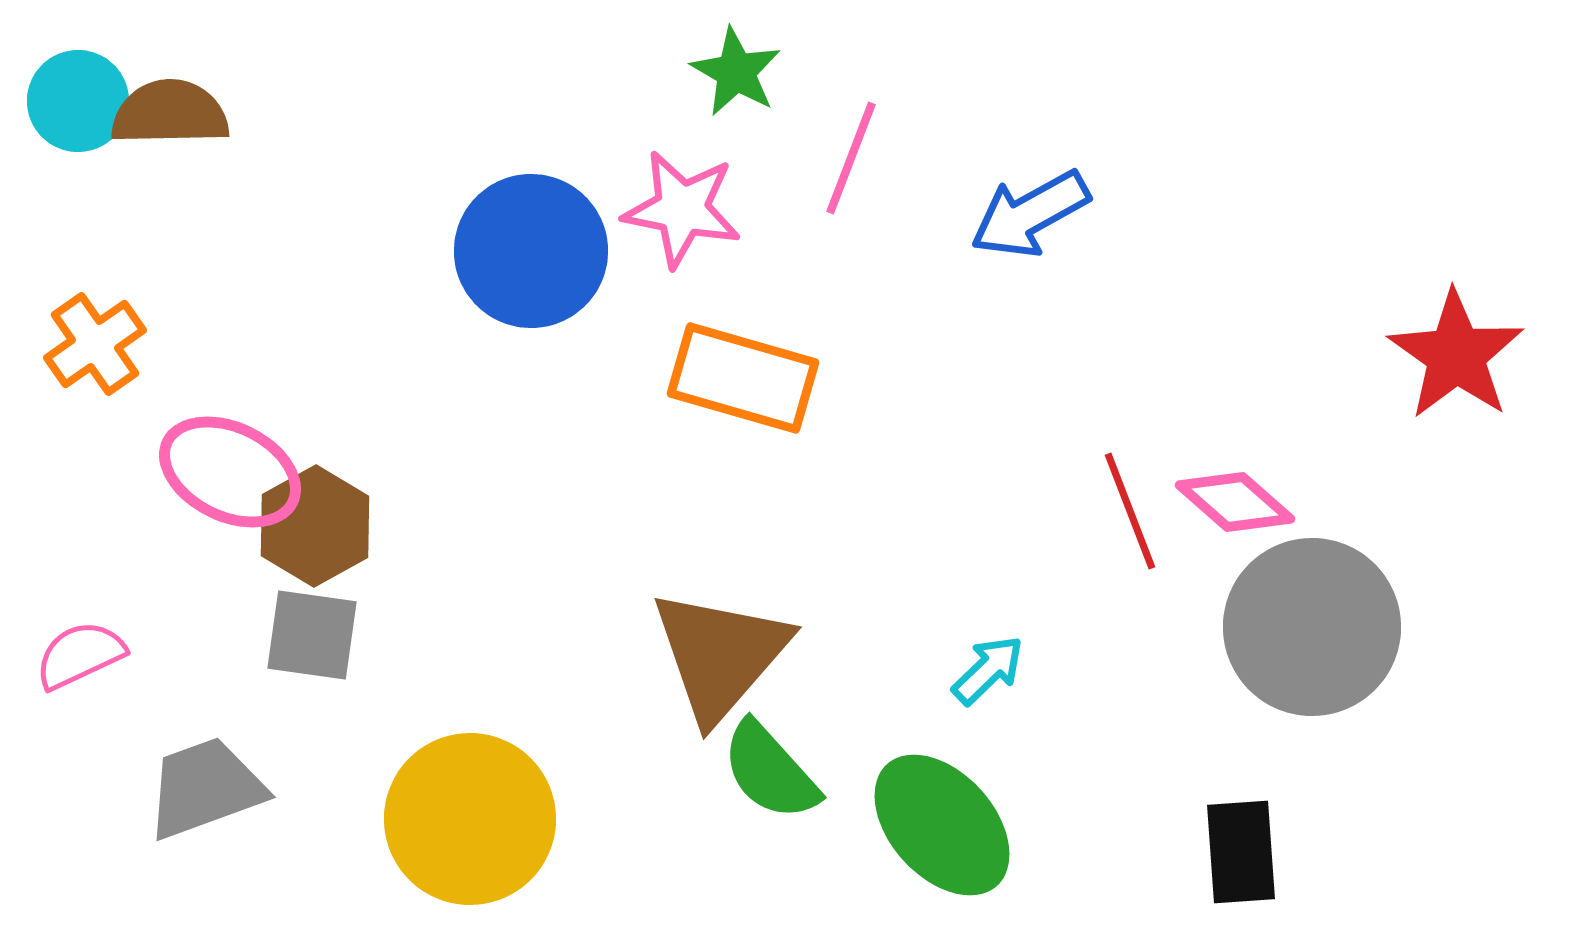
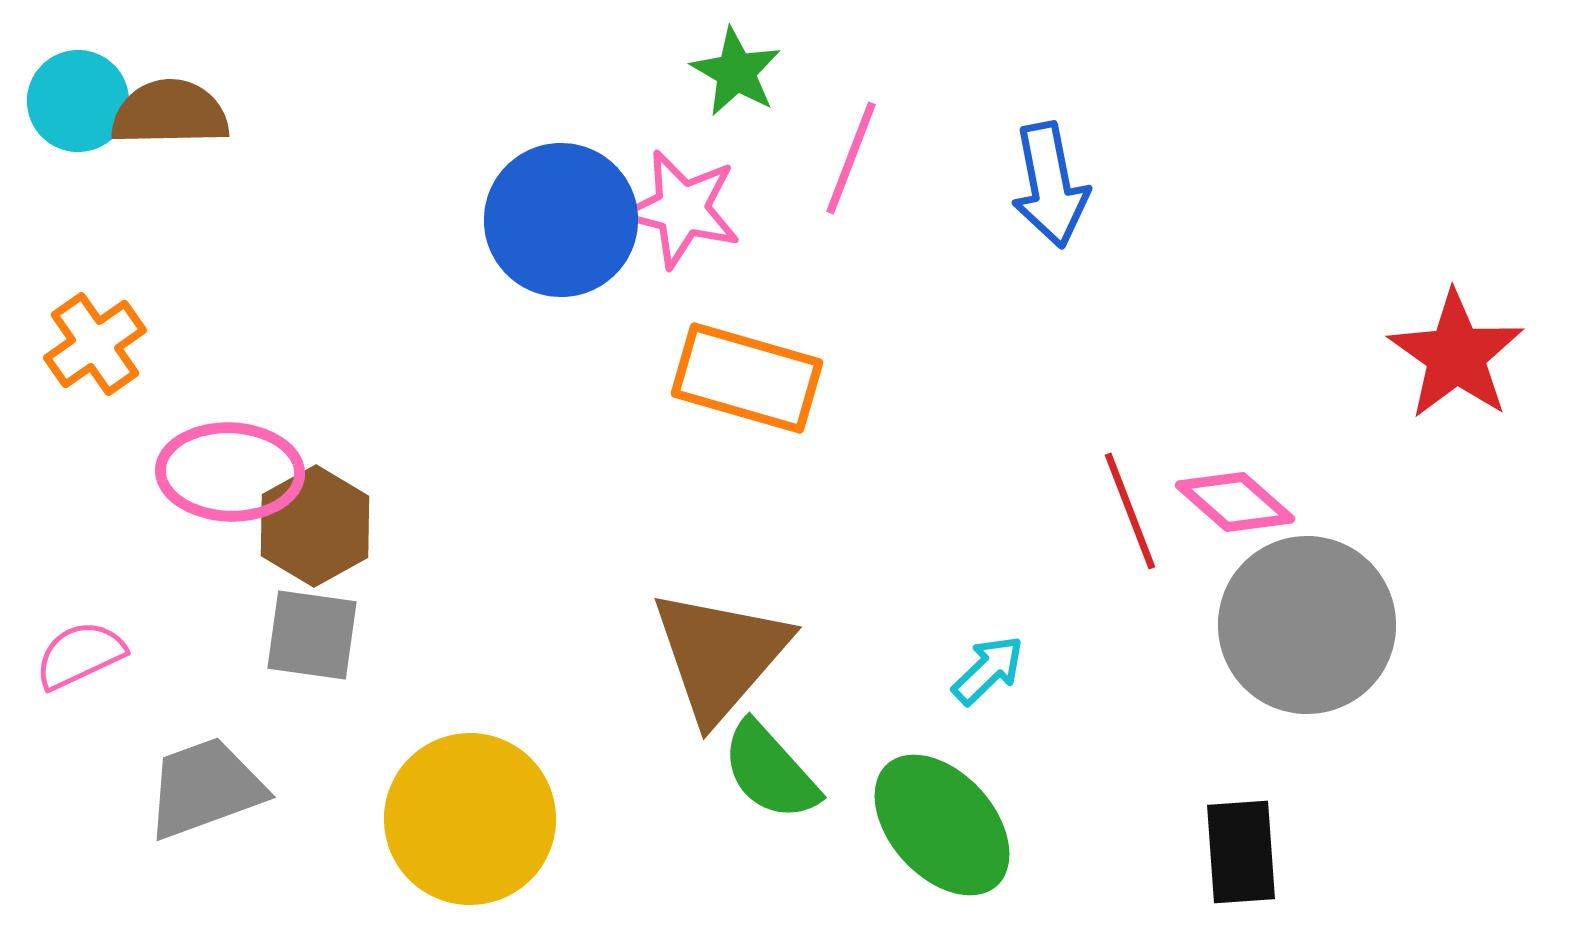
pink star: rotated 3 degrees clockwise
blue arrow: moved 20 px right, 29 px up; rotated 72 degrees counterclockwise
blue circle: moved 30 px right, 31 px up
orange rectangle: moved 4 px right
pink ellipse: rotated 24 degrees counterclockwise
gray circle: moved 5 px left, 2 px up
